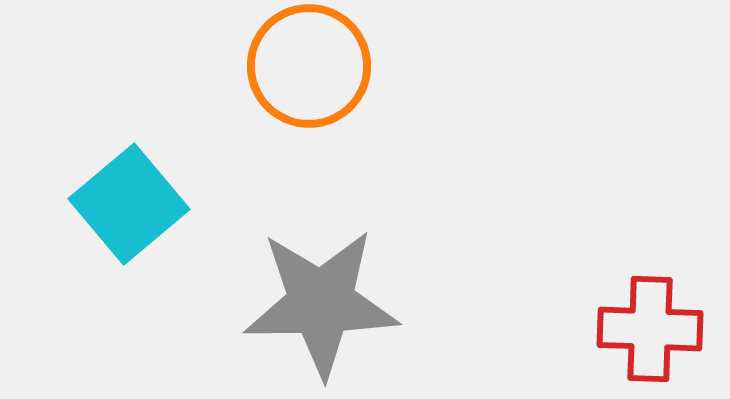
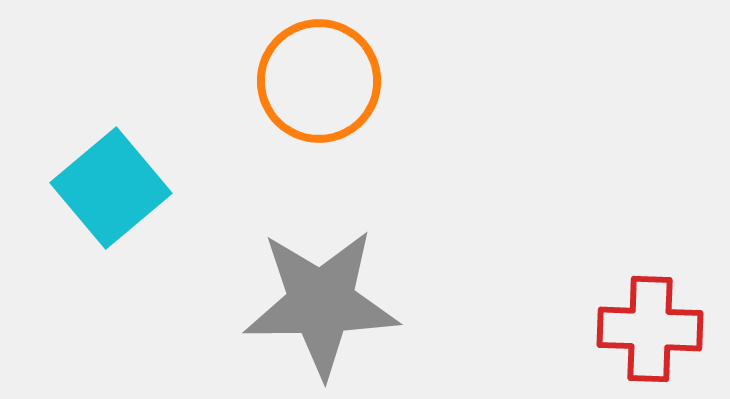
orange circle: moved 10 px right, 15 px down
cyan square: moved 18 px left, 16 px up
